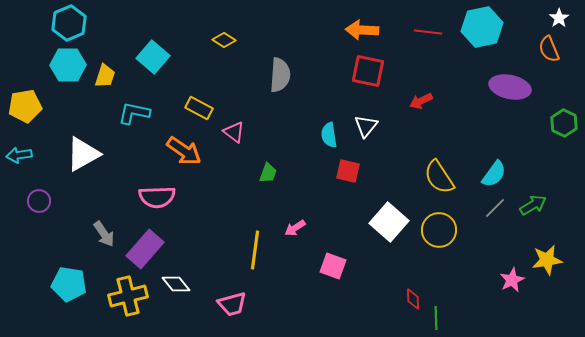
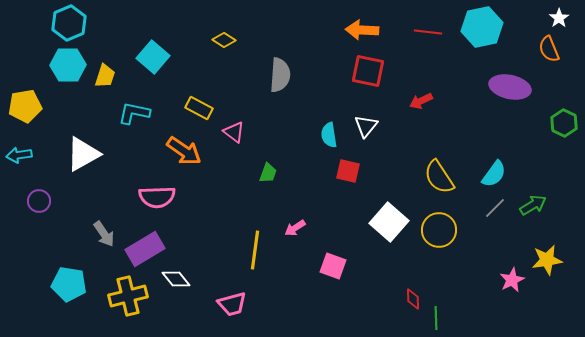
purple rectangle at (145, 249): rotated 18 degrees clockwise
white diamond at (176, 284): moved 5 px up
